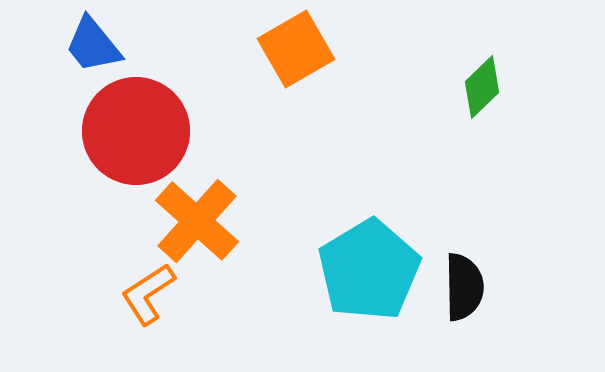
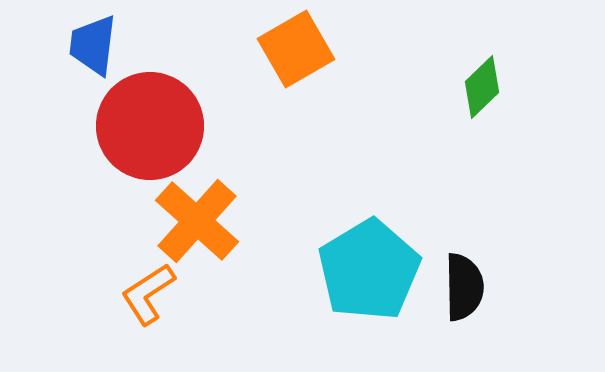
blue trapezoid: rotated 46 degrees clockwise
red circle: moved 14 px right, 5 px up
